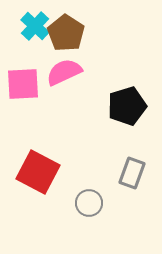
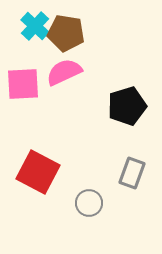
brown pentagon: rotated 24 degrees counterclockwise
